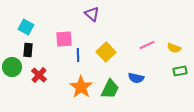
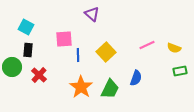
blue semicircle: rotated 84 degrees counterclockwise
